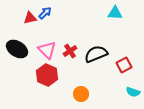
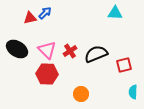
red square: rotated 14 degrees clockwise
red hexagon: moved 1 px up; rotated 20 degrees counterclockwise
cyan semicircle: rotated 72 degrees clockwise
